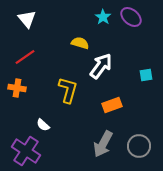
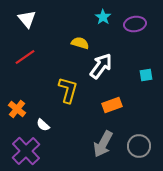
purple ellipse: moved 4 px right, 7 px down; rotated 50 degrees counterclockwise
orange cross: moved 21 px down; rotated 30 degrees clockwise
purple cross: rotated 12 degrees clockwise
